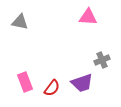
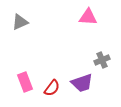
gray triangle: rotated 36 degrees counterclockwise
